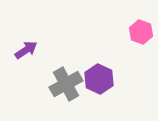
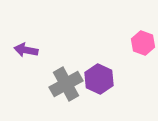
pink hexagon: moved 2 px right, 11 px down
purple arrow: rotated 135 degrees counterclockwise
